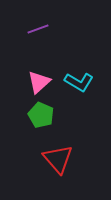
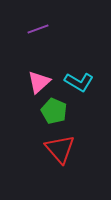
green pentagon: moved 13 px right, 4 px up
red triangle: moved 2 px right, 10 px up
